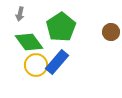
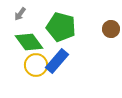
gray arrow: rotated 24 degrees clockwise
green pentagon: rotated 24 degrees counterclockwise
brown circle: moved 3 px up
blue rectangle: moved 1 px up
